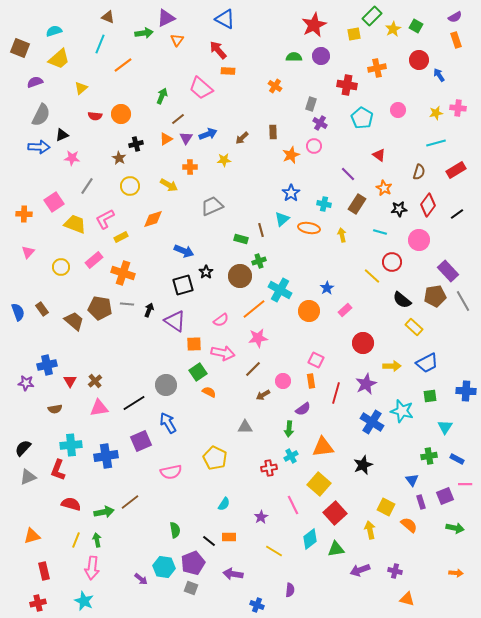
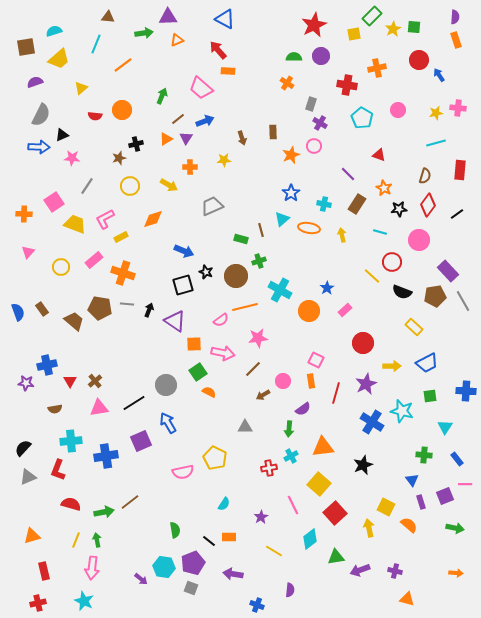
brown triangle at (108, 17): rotated 16 degrees counterclockwise
purple semicircle at (455, 17): rotated 56 degrees counterclockwise
purple triangle at (166, 18): moved 2 px right, 1 px up; rotated 24 degrees clockwise
green square at (416, 26): moved 2 px left, 1 px down; rotated 24 degrees counterclockwise
orange triangle at (177, 40): rotated 32 degrees clockwise
cyan line at (100, 44): moved 4 px left
brown square at (20, 48): moved 6 px right, 1 px up; rotated 30 degrees counterclockwise
orange cross at (275, 86): moved 12 px right, 3 px up
orange circle at (121, 114): moved 1 px right, 4 px up
blue arrow at (208, 134): moved 3 px left, 13 px up
brown arrow at (242, 138): rotated 64 degrees counterclockwise
red triangle at (379, 155): rotated 16 degrees counterclockwise
brown star at (119, 158): rotated 24 degrees clockwise
red rectangle at (456, 170): moved 4 px right; rotated 54 degrees counterclockwise
brown semicircle at (419, 172): moved 6 px right, 4 px down
black star at (206, 272): rotated 16 degrees counterclockwise
brown circle at (240, 276): moved 4 px left
black semicircle at (402, 300): moved 8 px up; rotated 18 degrees counterclockwise
orange line at (254, 309): moved 9 px left, 2 px up; rotated 25 degrees clockwise
cyan cross at (71, 445): moved 4 px up
green cross at (429, 456): moved 5 px left, 1 px up; rotated 14 degrees clockwise
blue rectangle at (457, 459): rotated 24 degrees clockwise
pink semicircle at (171, 472): moved 12 px right
yellow arrow at (370, 530): moved 1 px left, 2 px up
green triangle at (336, 549): moved 8 px down
